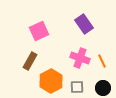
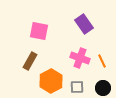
pink square: rotated 36 degrees clockwise
